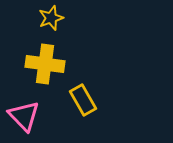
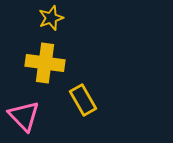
yellow cross: moved 1 px up
